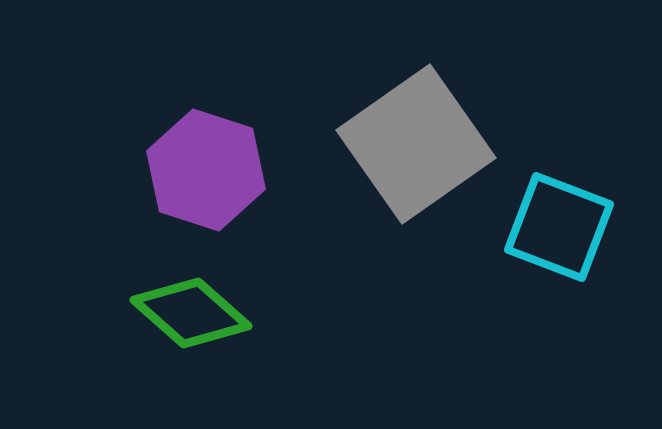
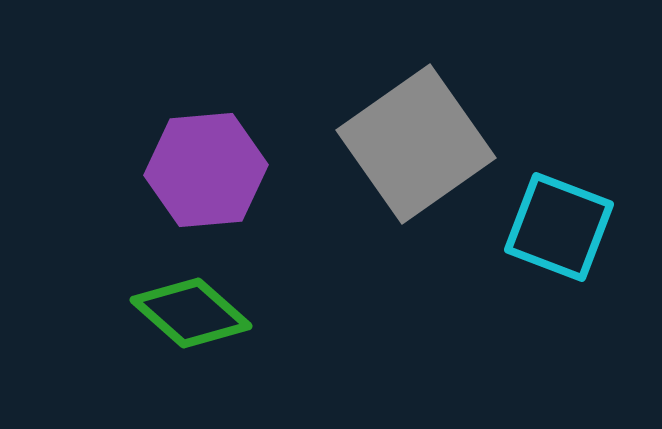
purple hexagon: rotated 23 degrees counterclockwise
